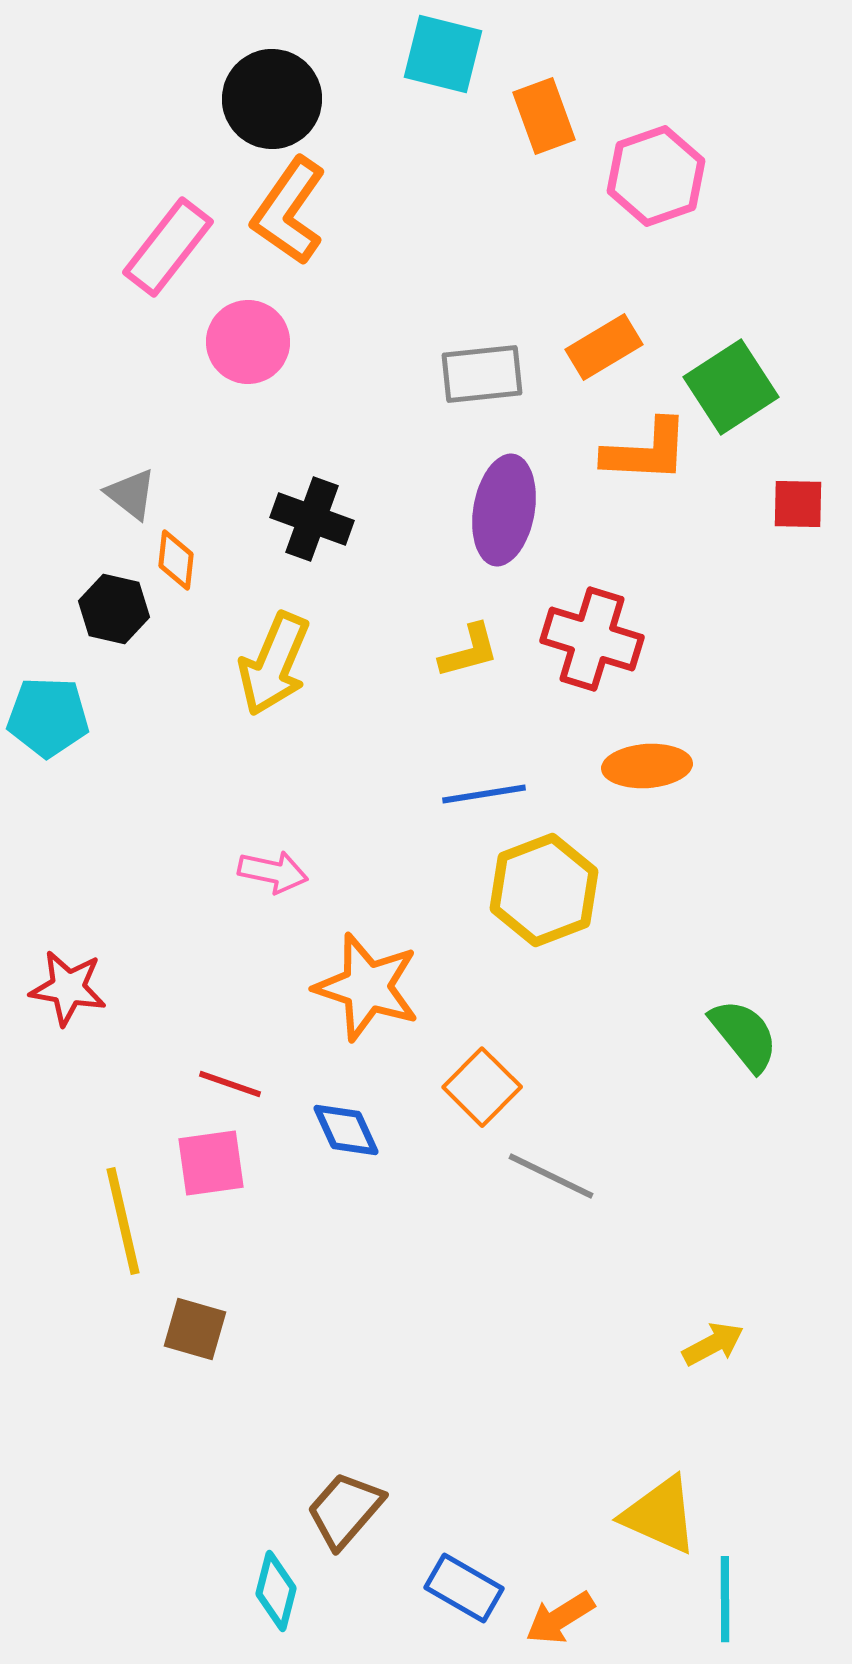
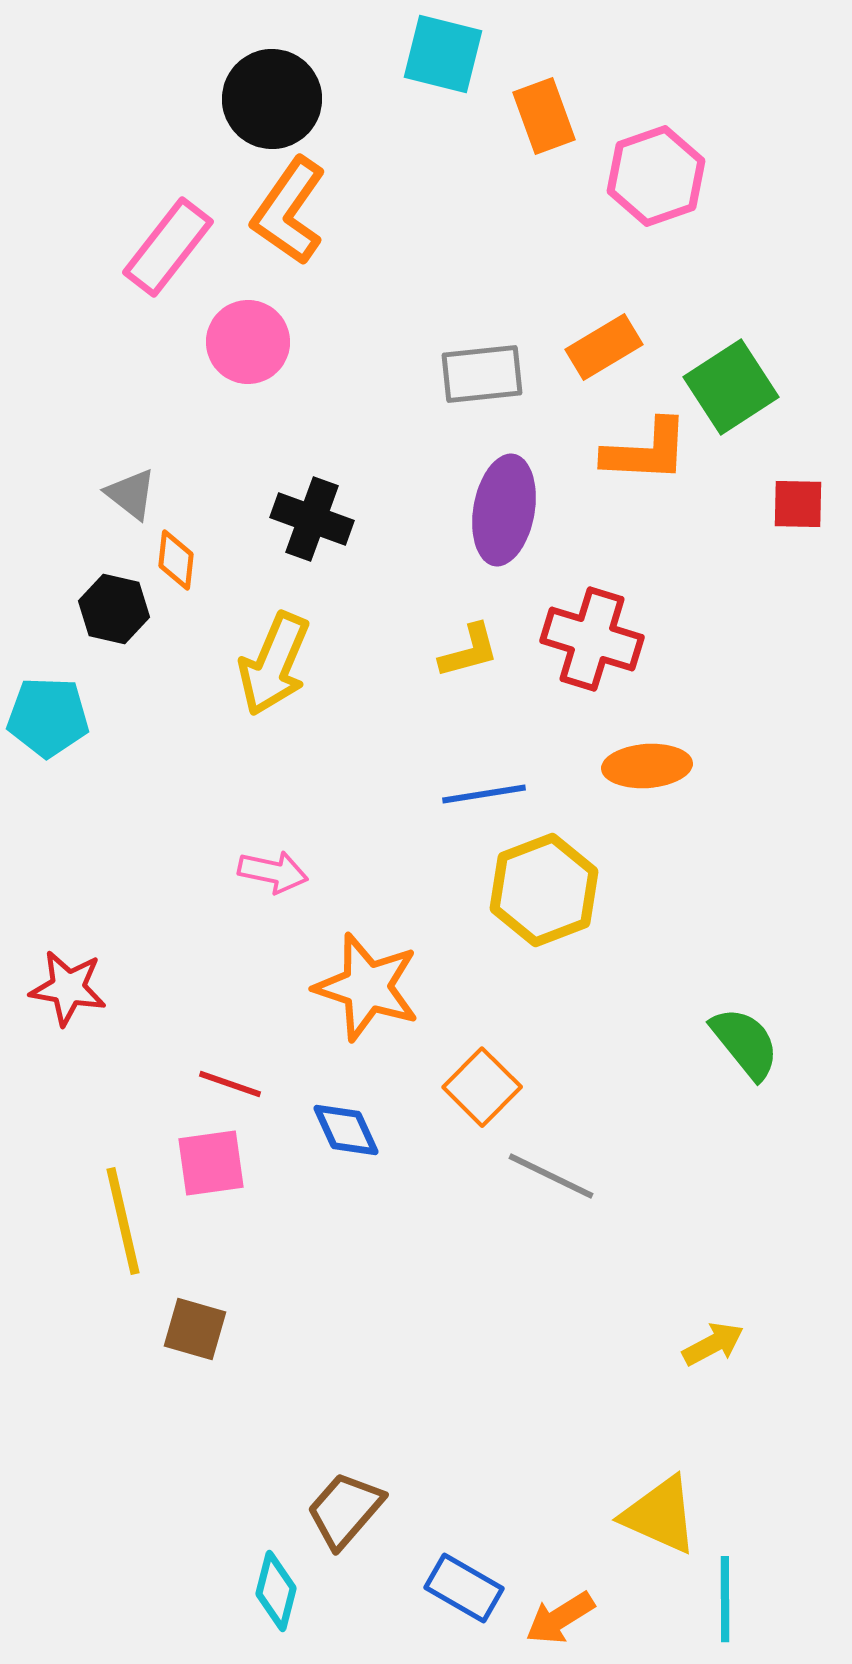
green semicircle at (744, 1035): moved 1 px right, 8 px down
